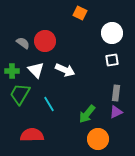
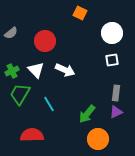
gray semicircle: moved 12 px left, 10 px up; rotated 104 degrees clockwise
green cross: rotated 24 degrees counterclockwise
